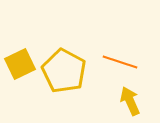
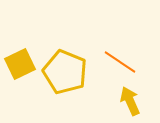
orange line: rotated 16 degrees clockwise
yellow pentagon: moved 1 px right, 1 px down; rotated 6 degrees counterclockwise
